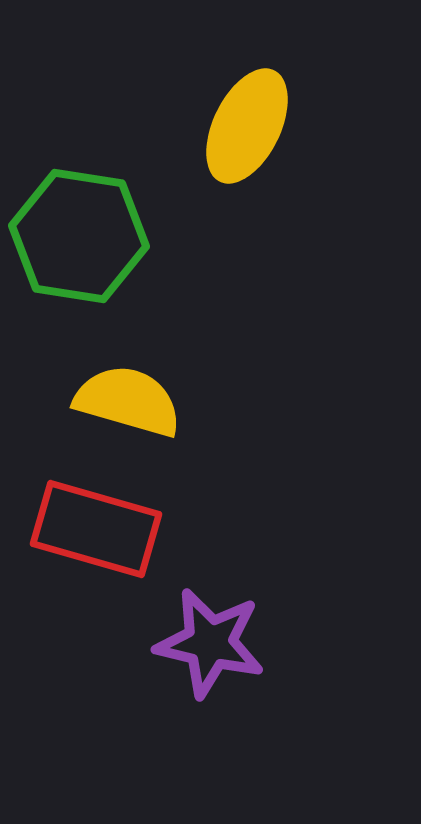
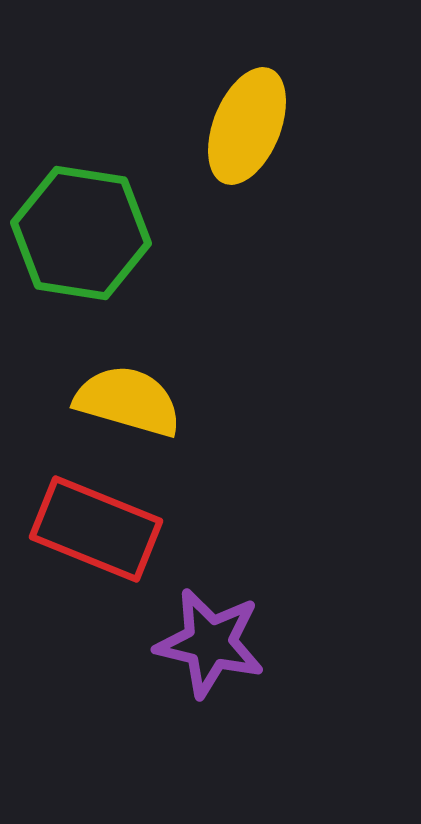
yellow ellipse: rotated 4 degrees counterclockwise
green hexagon: moved 2 px right, 3 px up
red rectangle: rotated 6 degrees clockwise
